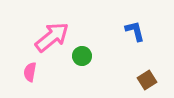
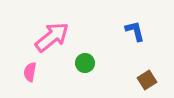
green circle: moved 3 px right, 7 px down
